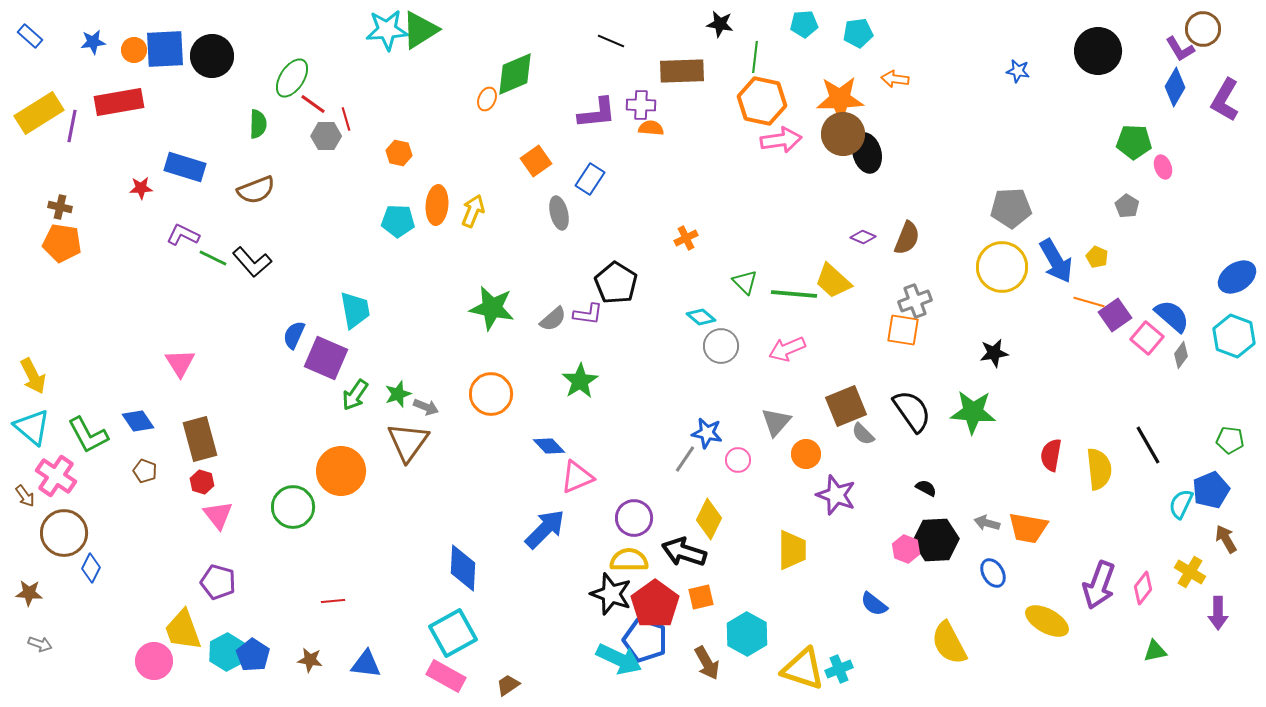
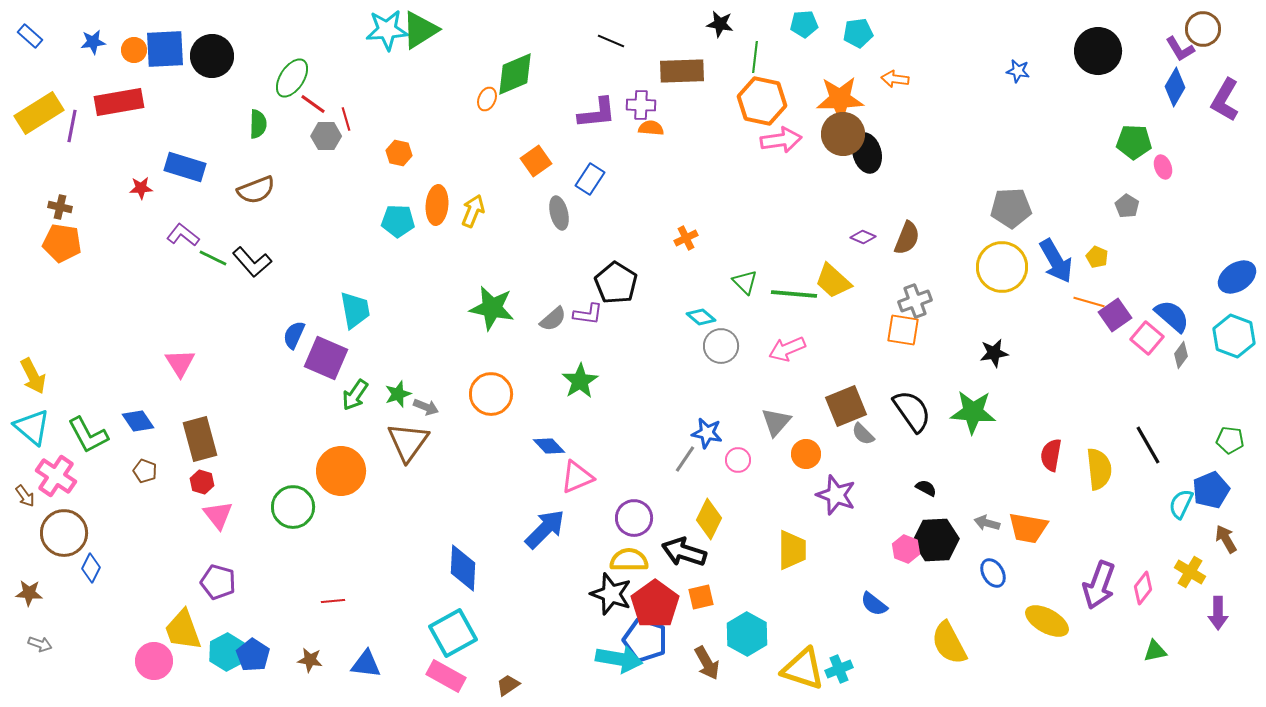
purple L-shape at (183, 235): rotated 12 degrees clockwise
cyan arrow at (619, 659): rotated 15 degrees counterclockwise
